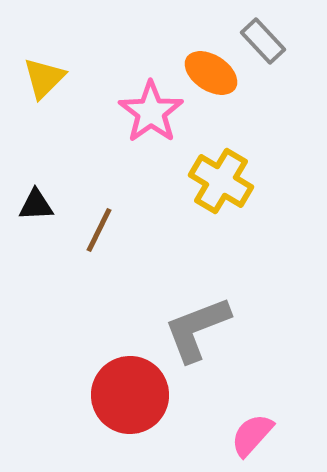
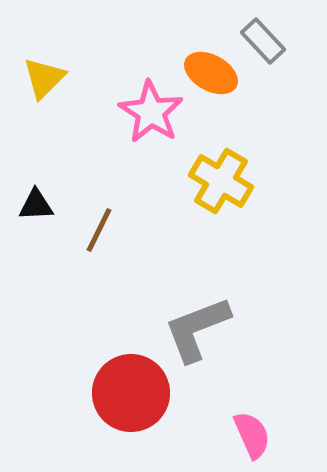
orange ellipse: rotated 4 degrees counterclockwise
pink star: rotated 4 degrees counterclockwise
red circle: moved 1 px right, 2 px up
pink semicircle: rotated 114 degrees clockwise
